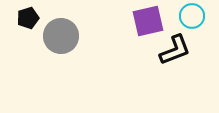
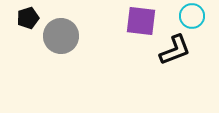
purple square: moved 7 px left; rotated 20 degrees clockwise
